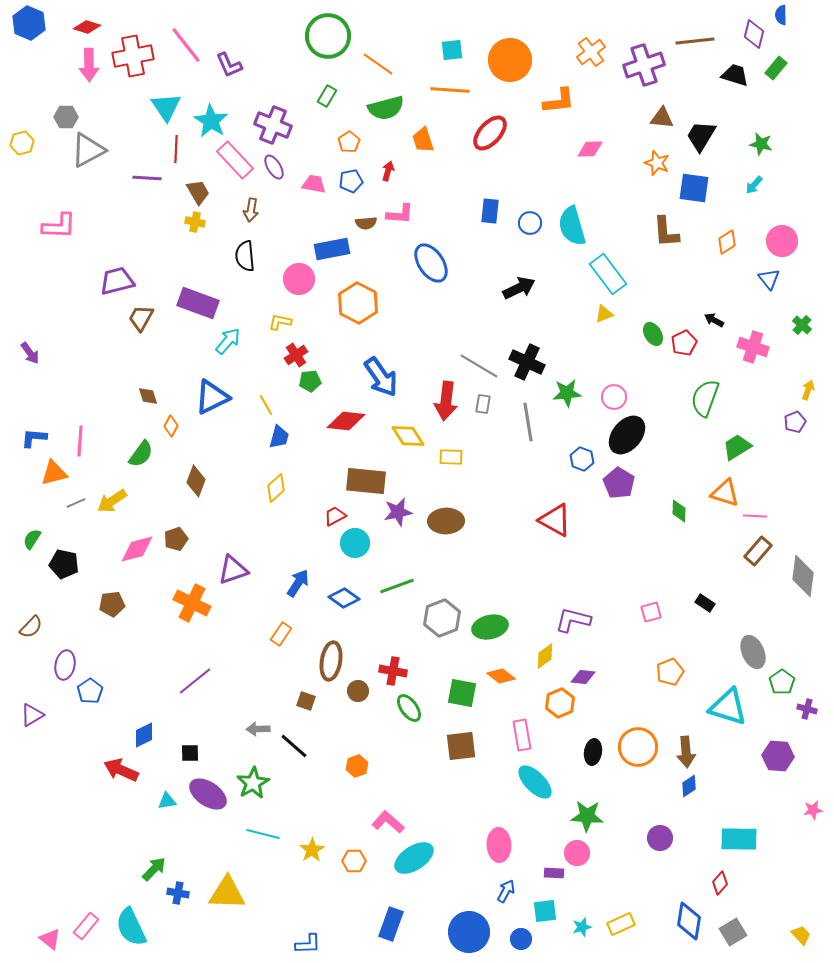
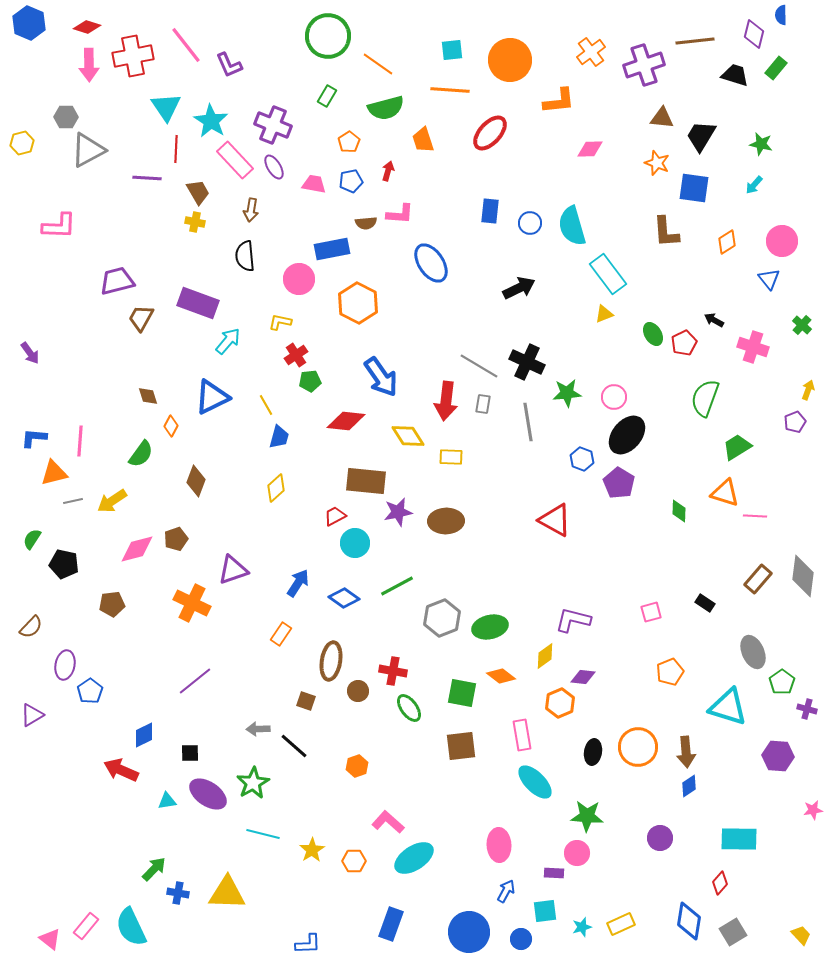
gray line at (76, 503): moved 3 px left, 2 px up; rotated 12 degrees clockwise
brown rectangle at (758, 551): moved 28 px down
green line at (397, 586): rotated 8 degrees counterclockwise
